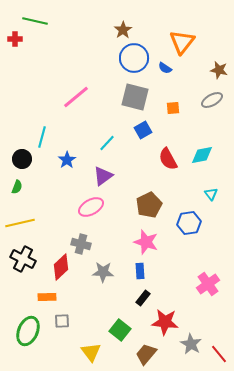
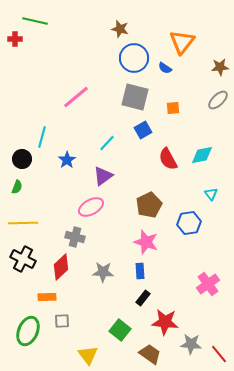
brown star at (123, 30): moved 3 px left, 1 px up; rotated 24 degrees counterclockwise
brown star at (219, 70): moved 1 px right, 3 px up; rotated 18 degrees counterclockwise
gray ellipse at (212, 100): moved 6 px right; rotated 15 degrees counterclockwise
yellow line at (20, 223): moved 3 px right; rotated 12 degrees clockwise
gray cross at (81, 244): moved 6 px left, 7 px up
gray star at (191, 344): rotated 25 degrees counterclockwise
yellow triangle at (91, 352): moved 3 px left, 3 px down
brown trapezoid at (146, 354): moved 4 px right; rotated 85 degrees clockwise
